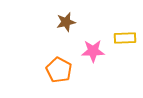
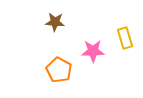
brown star: moved 11 px left; rotated 18 degrees clockwise
yellow rectangle: rotated 75 degrees clockwise
